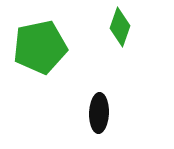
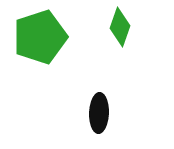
green pentagon: moved 10 px up; rotated 6 degrees counterclockwise
